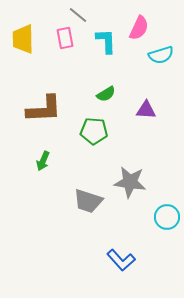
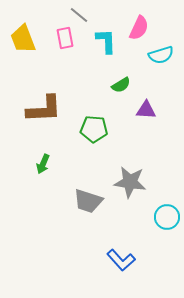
gray line: moved 1 px right
yellow trapezoid: rotated 20 degrees counterclockwise
green semicircle: moved 15 px right, 9 px up
green pentagon: moved 2 px up
green arrow: moved 3 px down
